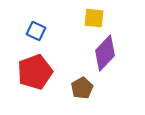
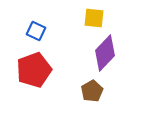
red pentagon: moved 1 px left, 2 px up
brown pentagon: moved 10 px right, 3 px down
